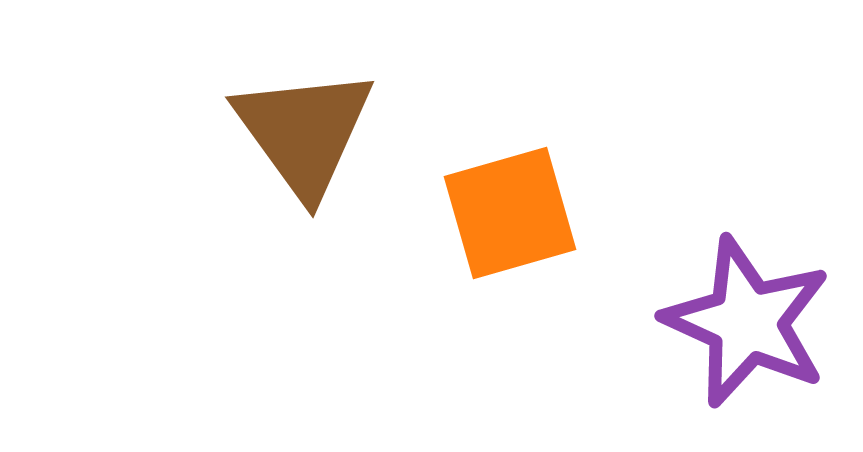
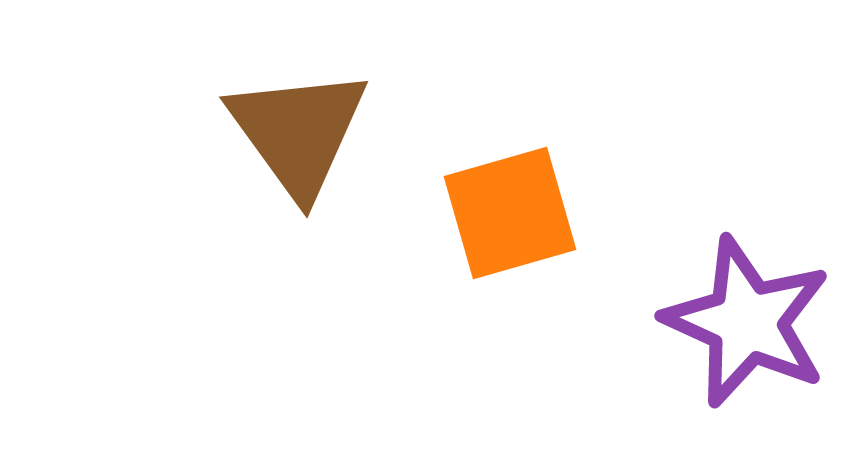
brown triangle: moved 6 px left
